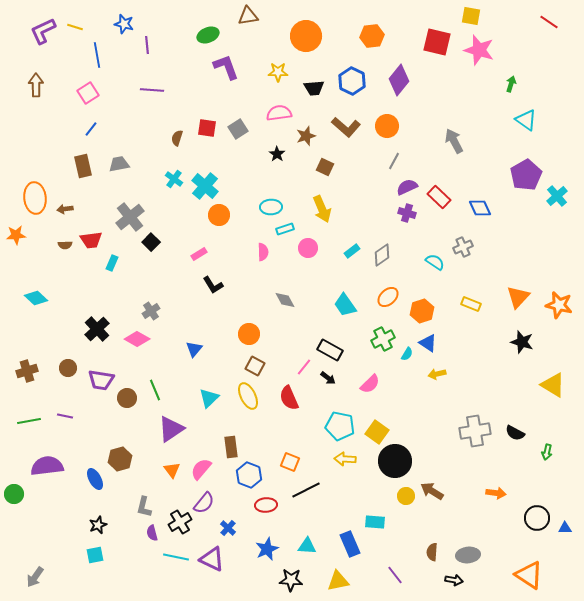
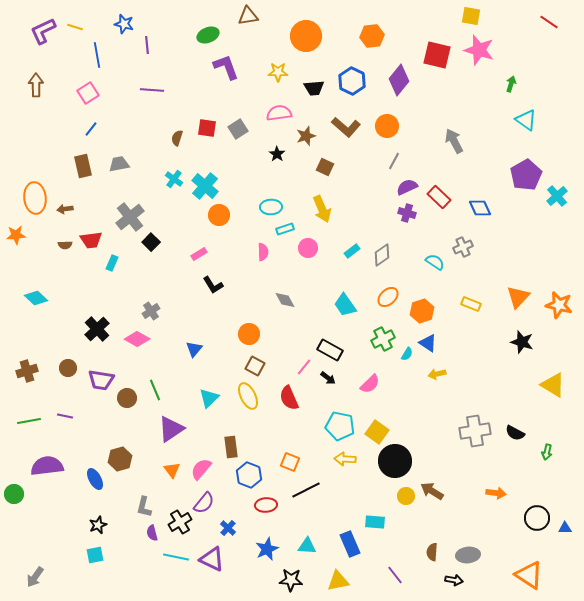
red square at (437, 42): moved 13 px down
